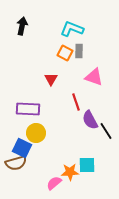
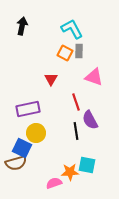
cyan L-shape: rotated 40 degrees clockwise
purple rectangle: rotated 15 degrees counterclockwise
black line: moved 30 px left; rotated 24 degrees clockwise
cyan square: rotated 12 degrees clockwise
pink semicircle: rotated 21 degrees clockwise
